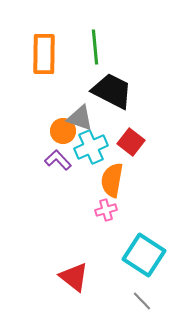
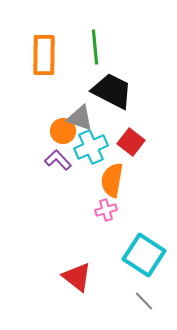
orange rectangle: moved 1 px down
red triangle: moved 3 px right
gray line: moved 2 px right
